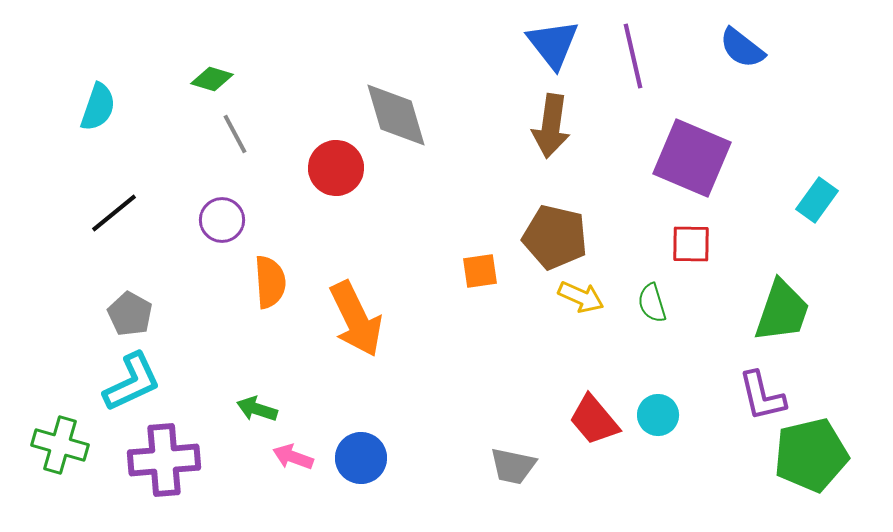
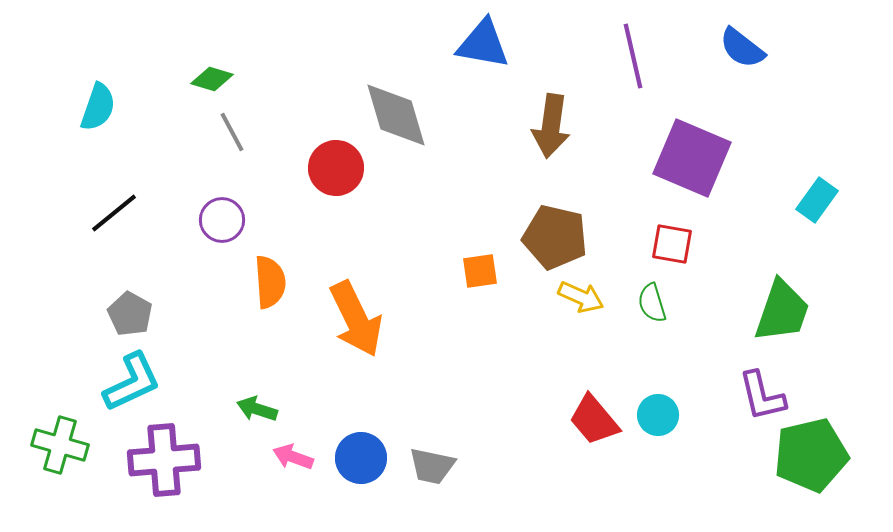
blue triangle: moved 70 px left; rotated 42 degrees counterclockwise
gray line: moved 3 px left, 2 px up
red square: moved 19 px left; rotated 9 degrees clockwise
gray trapezoid: moved 81 px left
